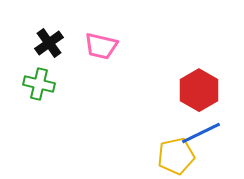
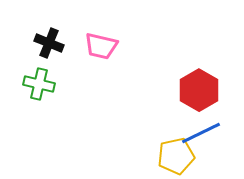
black cross: rotated 32 degrees counterclockwise
